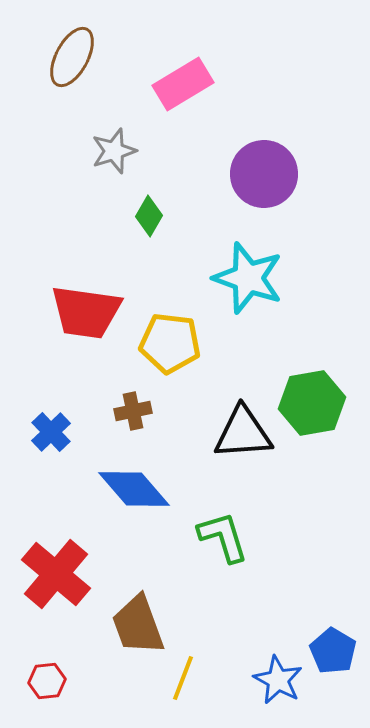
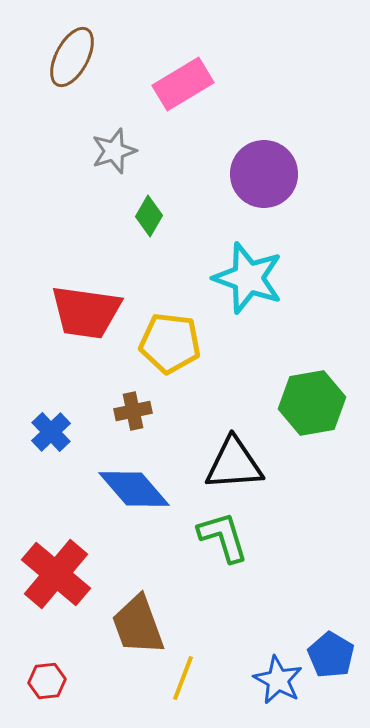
black triangle: moved 9 px left, 31 px down
blue pentagon: moved 2 px left, 4 px down
